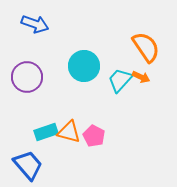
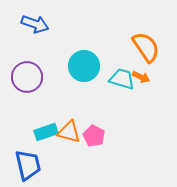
cyan trapezoid: moved 2 px right, 1 px up; rotated 64 degrees clockwise
blue trapezoid: rotated 28 degrees clockwise
